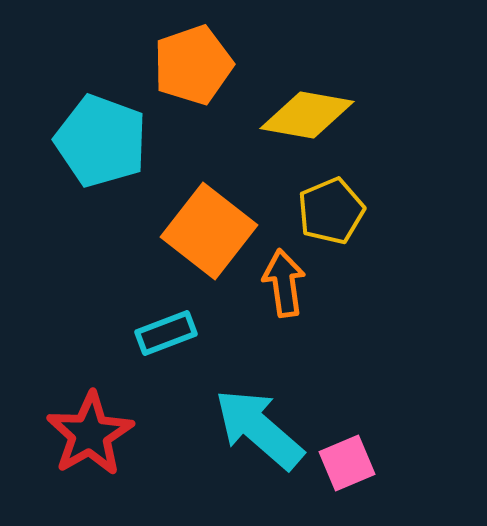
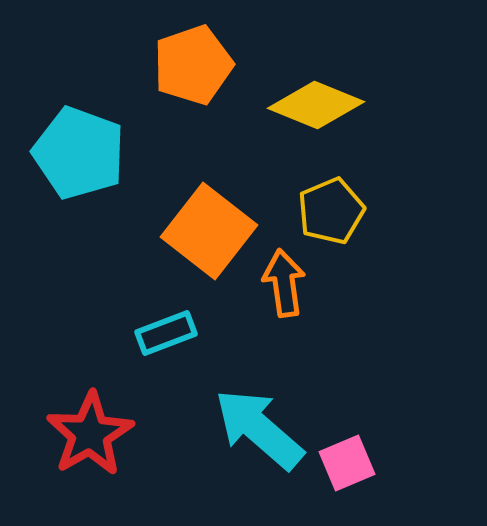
yellow diamond: moved 9 px right, 10 px up; rotated 12 degrees clockwise
cyan pentagon: moved 22 px left, 12 px down
